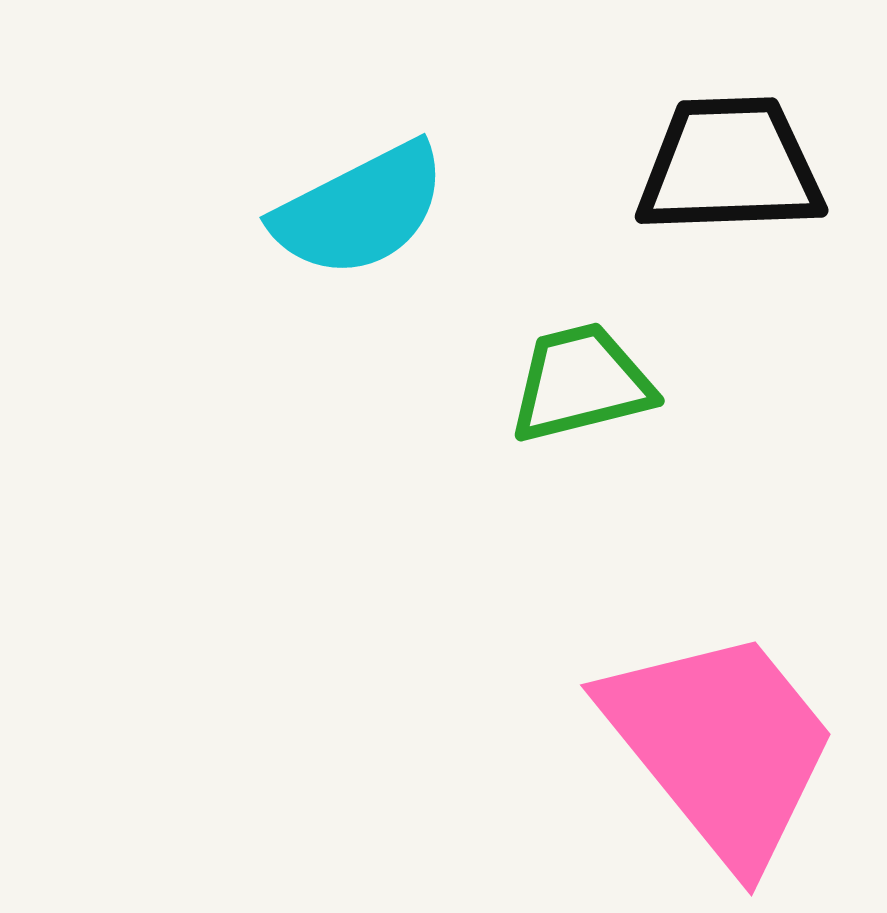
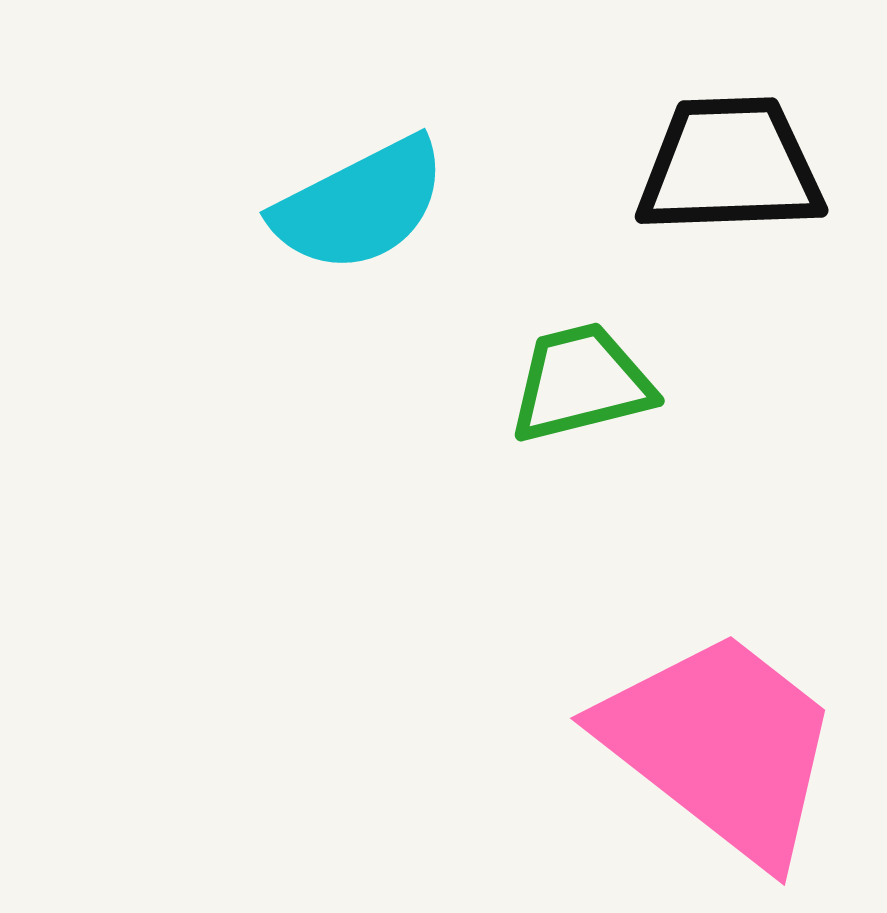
cyan semicircle: moved 5 px up
pink trapezoid: rotated 13 degrees counterclockwise
